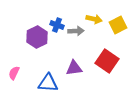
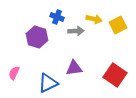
blue cross: moved 8 px up
purple hexagon: rotated 15 degrees counterclockwise
red square: moved 8 px right, 14 px down
blue triangle: rotated 30 degrees counterclockwise
